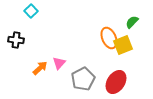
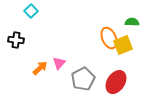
green semicircle: rotated 48 degrees clockwise
